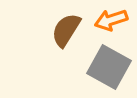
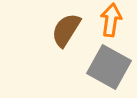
orange arrow: rotated 116 degrees clockwise
